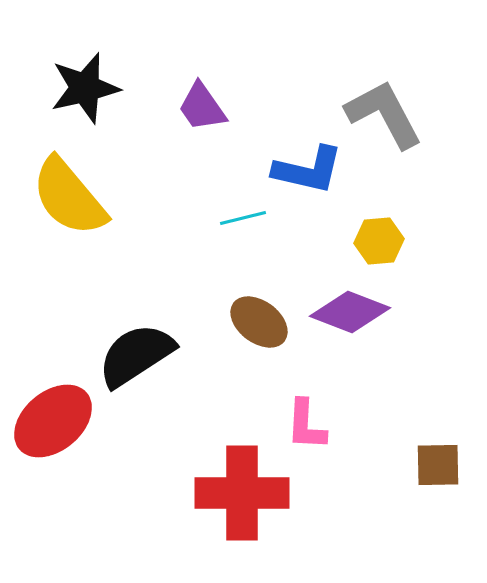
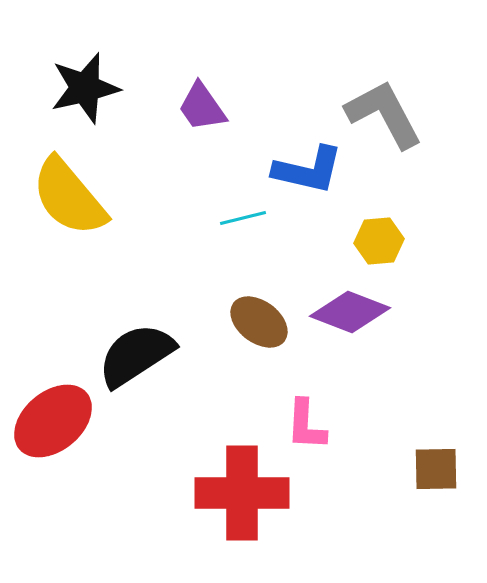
brown square: moved 2 px left, 4 px down
